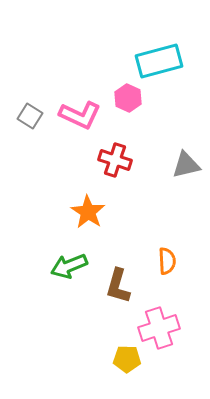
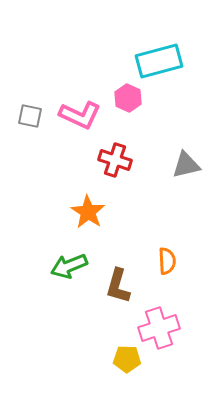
gray square: rotated 20 degrees counterclockwise
